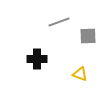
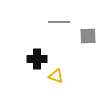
gray line: rotated 20 degrees clockwise
yellow triangle: moved 24 px left, 2 px down
